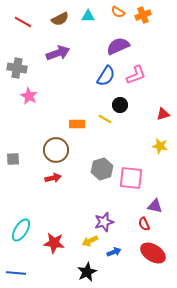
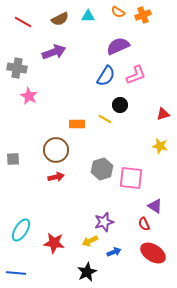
purple arrow: moved 4 px left, 1 px up
red arrow: moved 3 px right, 1 px up
purple triangle: rotated 21 degrees clockwise
